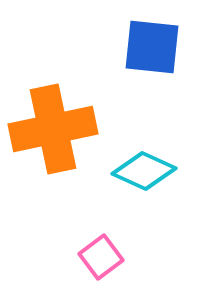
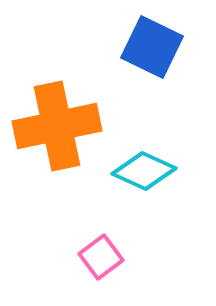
blue square: rotated 20 degrees clockwise
orange cross: moved 4 px right, 3 px up
